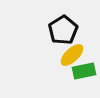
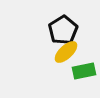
yellow ellipse: moved 6 px left, 3 px up
